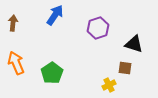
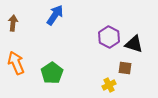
purple hexagon: moved 11 px right, 9 px down; rotated 15 degrees counterclockwise
